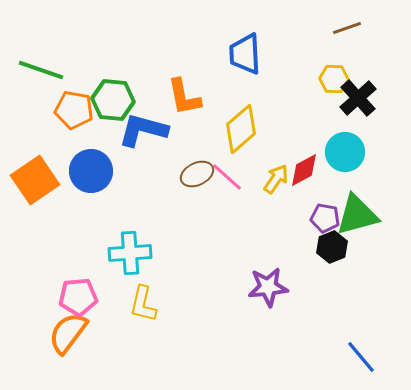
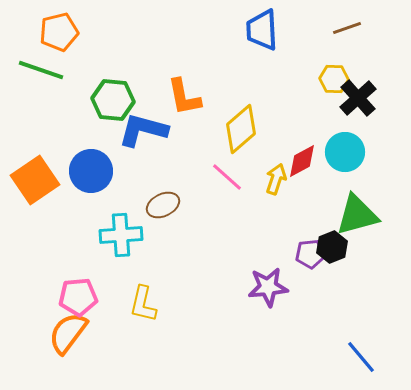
blue trapezoid: moved 17 px right, 24 px up
orange pentagon: moved 15 px left, 78 px up; rotated 24 degrees counterclockwise
red diamond: moved 2 px left, 9 px up
brown ellipse: moved 34 px left, 31 px down
yellow arrow: rotated 16 degrees counterclockwise
purple pentagon: moved 15 px left, 36 px down; rotated 16 degrees counterclockwise
cyan cross: moved 9 px left, 18 px up
